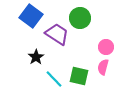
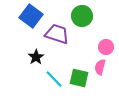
green circle: moved 2 px right, 2 px up
purple trapezoid: rotated 15 degrees counterclockwise
pink semicircle: moved 3 px left
green square: moved 2 px down
